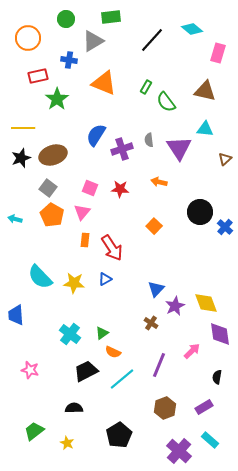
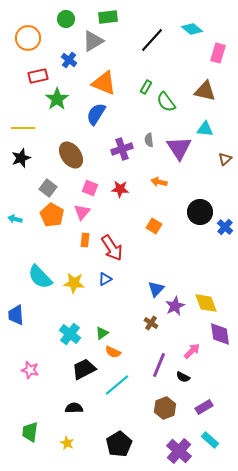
green rectangle at (111, 17): moved 3 px left
blue cross at (69, 60): rotated 28 degrees clockwise
blue semicircle at (96, 135): moved 21 px up
brown ellipse at (53, 155): moved 18 px right; rotated 72 degrees clockwise
orange square at (154, 226): rotated 14 degrees counterclockwise
black trapezoid at (86, 371): moved 2 px left, 2 px up
black semicircle at (217, 377): moved 34 px left; rotated 72 degrees counterclockwise
cyan line at (122, 379): moved 5 px left, 6 px down
green trapezoid at (34, 431): moved 4 px left, 1 px down; rotated 45 degrees counterclockwise
black pentagon at (119, 435): moved 9 px down
